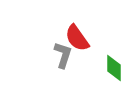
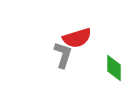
red semicircle: rotated 72 degrees counterclockwise
